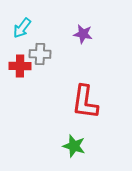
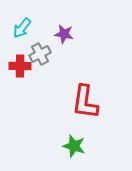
purple star: moved 19 px left
gray cross: rotated 30 degrees counterclockwise
